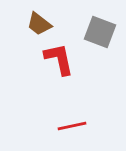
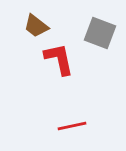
brown trapezoid: moved 3 px left, 2 px down
gray square: moved 1 px down
